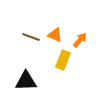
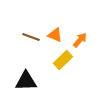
yellow rectangle: rotated 24 degrees clockwise
